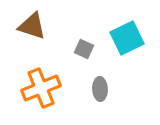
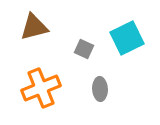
brown triangle: moved 2 px right, 1 px down; rotated 32 degrees counterclockwise
